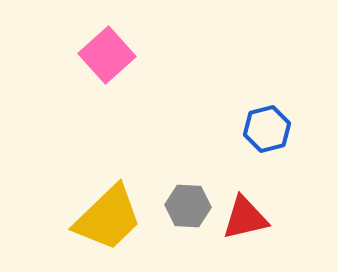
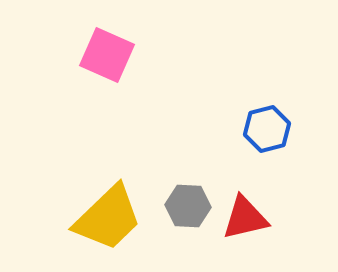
pink square: rotated 24 degrees counterclockwise
